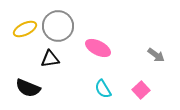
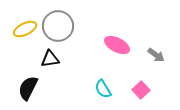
pink ellipse: moved 19 px right, 3 px up
black semicircle: rotated 95 degrees clockwise
